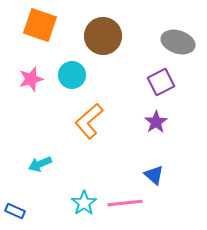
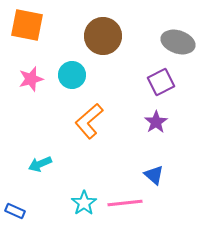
orange square: moved 13 px left; rotated 8 degrees counterclockwise
